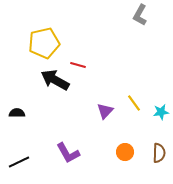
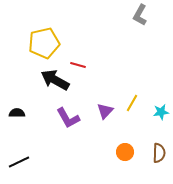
yellow line: moved 2 px left; rotated 66 degrees clockwise
purple L-shape: moved 35 px up
